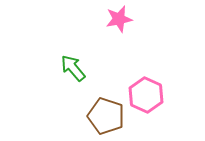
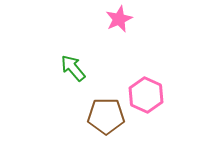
pink star: rotated 12 degrees counterclockwise
brown pentagon: rotated 18 degrees counterclockwise
